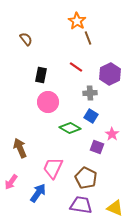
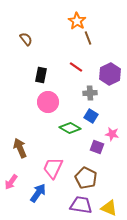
pink star: rotated 24 degrees counterclockwise
yellow triangle: moved 6 px left
